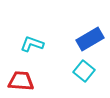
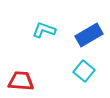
blue rectangle: moved 1 px left, 4 px up
cyan L-shape: moved 12 px right, 14 px up
